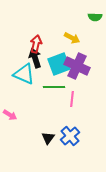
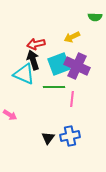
yellow arrow: moved 1 px up; rotated 126 degrees clockwise
red arrow: rotated 114 degrees counterclockwise
black arrow: moved 2 px left, 2 px down
blue cross: rotated 30 degrees clockwise
